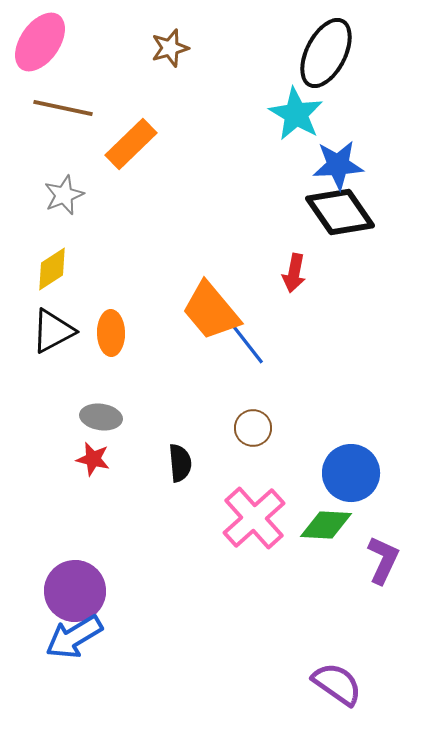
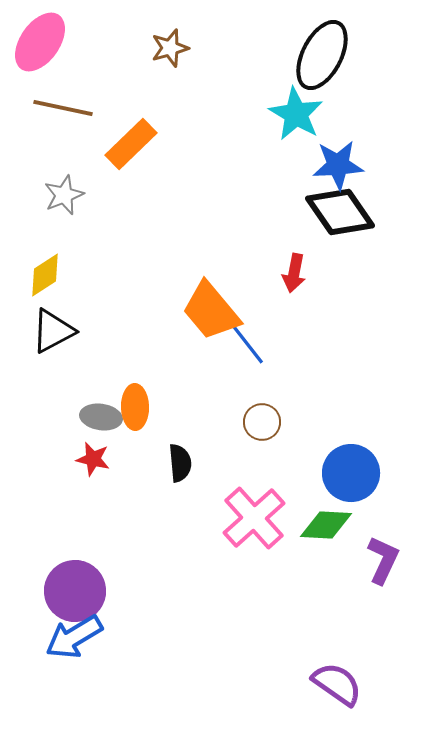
black ellipse: moved 4 px left, 2 px down
yellow diamond: moved 7 px left, 6 px down
orange ellipse: moved 24 px right, 74 px down
brown circle: moved 9 px right, 6 px up
